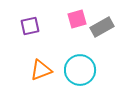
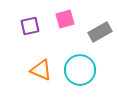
pink square: moved 12 px left
gray rectangle: moved 2 px left, 5 px down
orange triangle: rotated 45 degrees clockwise
